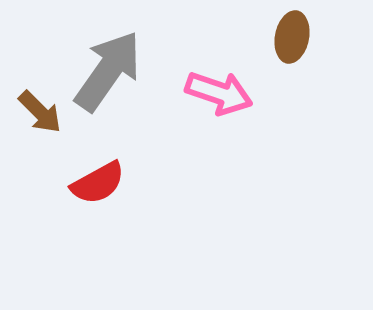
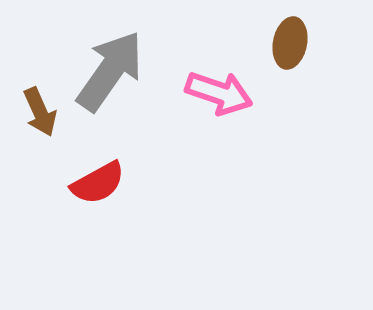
brown ellipse: moved 2 px left, 6 px down
gray arrow: moved 2 px right
brown arrow: rotated 21 degrees clockwise
